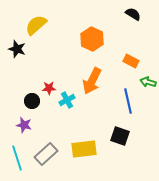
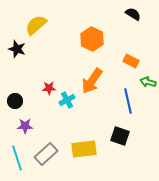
orange arrow: rotated 8 degrees clockwise
black circle: moved 17 px left
purple star: moved 1 px right, 1 px down; rotated 14 degrees counterclockwise
